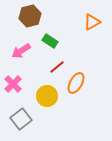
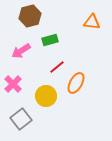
orange triangle: rotated 36 degrees clockwise
green rectangle: moved 1 px up; rotated 49 degrees counterclockwise
yellow circle: moved 1 px left
